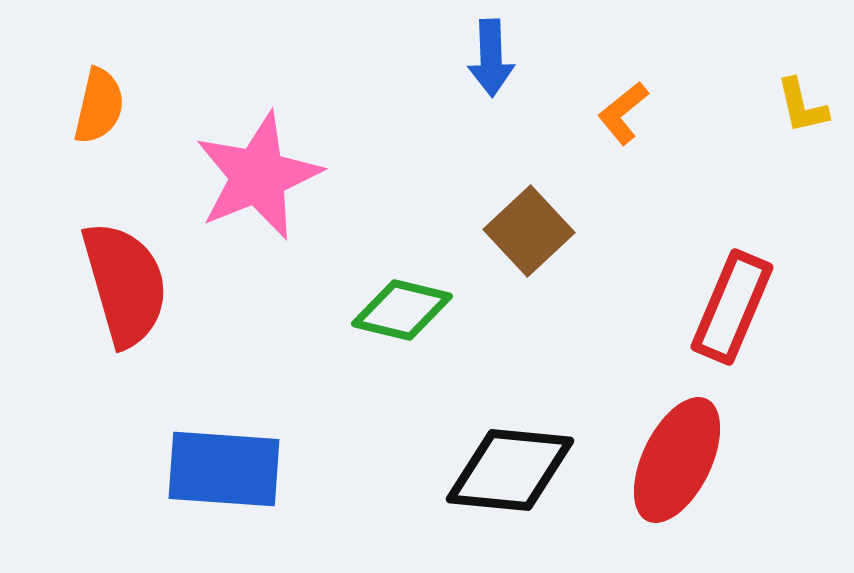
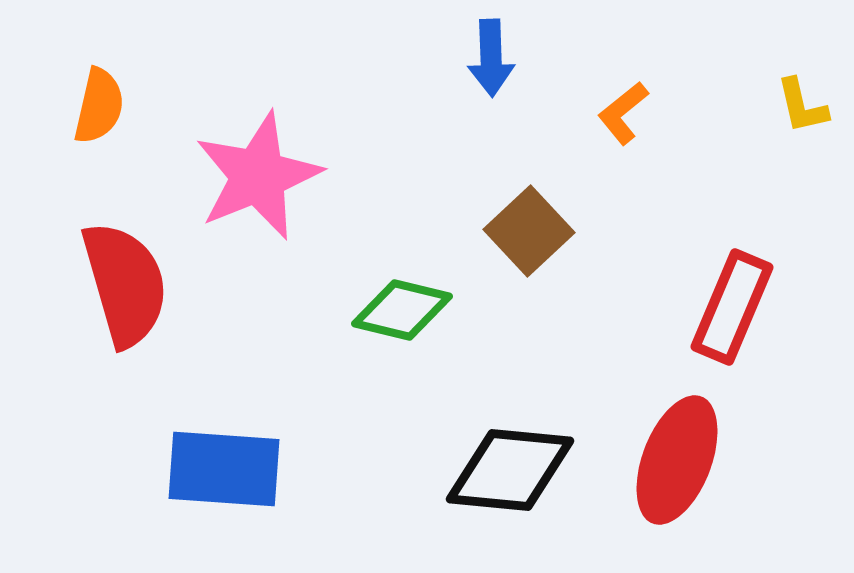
red ellipse: rotated 5 degrees counterclockwise
